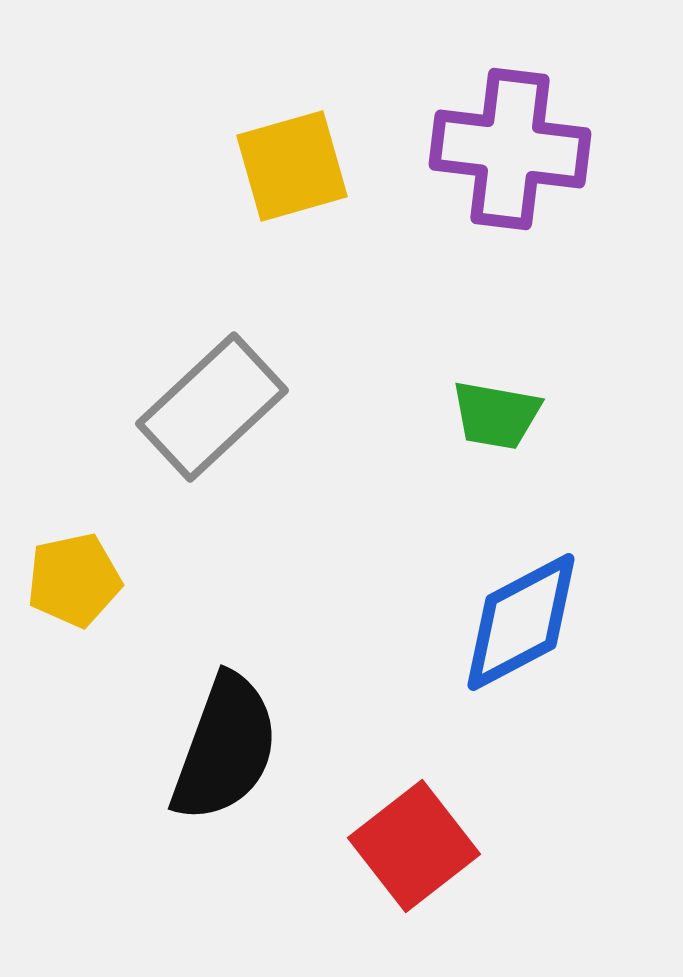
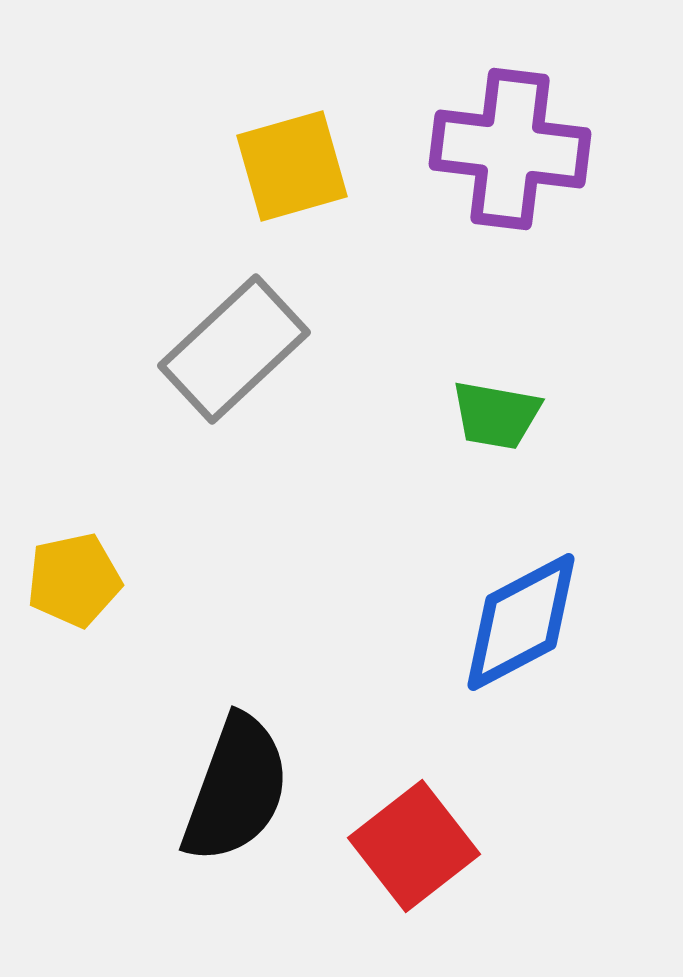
gray rectangle: moved 22 px right, 58 px up
black semicircle: moved 11 px right, 41 px down
